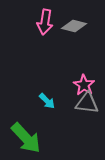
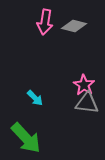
cyan arrow: moved 12 px left, 3 px up
